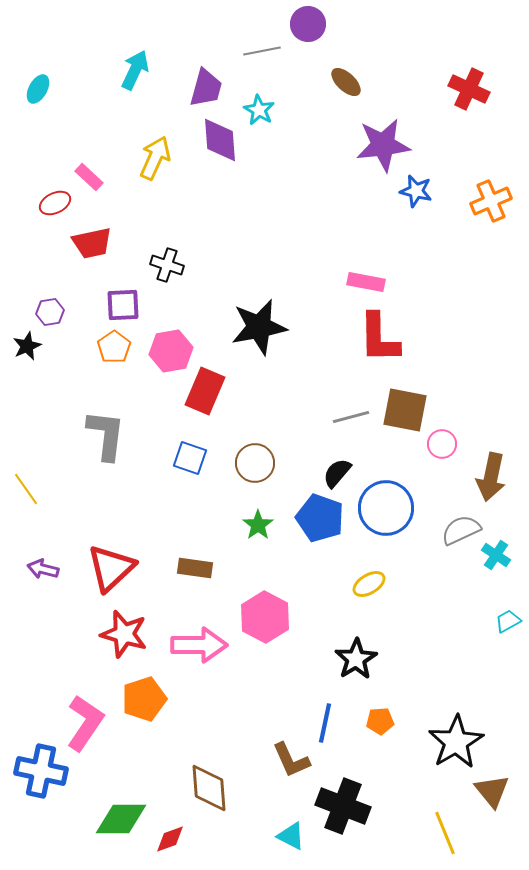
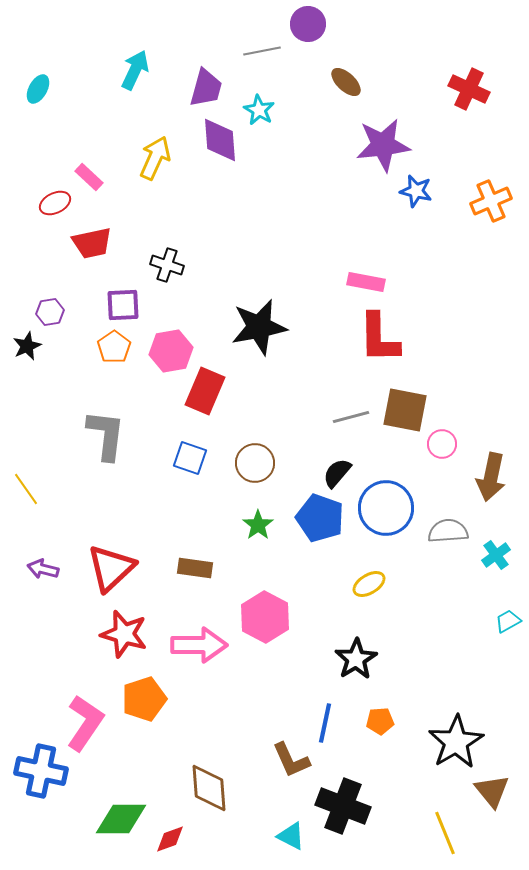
gray semicircle at (461, 530): moved 13 px left, 1 px down; rotated 21 degrees clockwise
cyan cross at (496, 555): rotated 20 degrees clockwise
